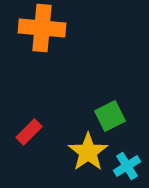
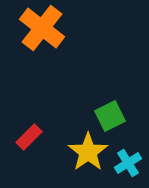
orange cross: rotated 33 degrees clockwise
red rectangle: moved 5 px down
cyan cross: moved 1 px right, 3 px up
